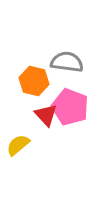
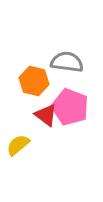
red triangle: rotated 10 degrees counterclockwise
